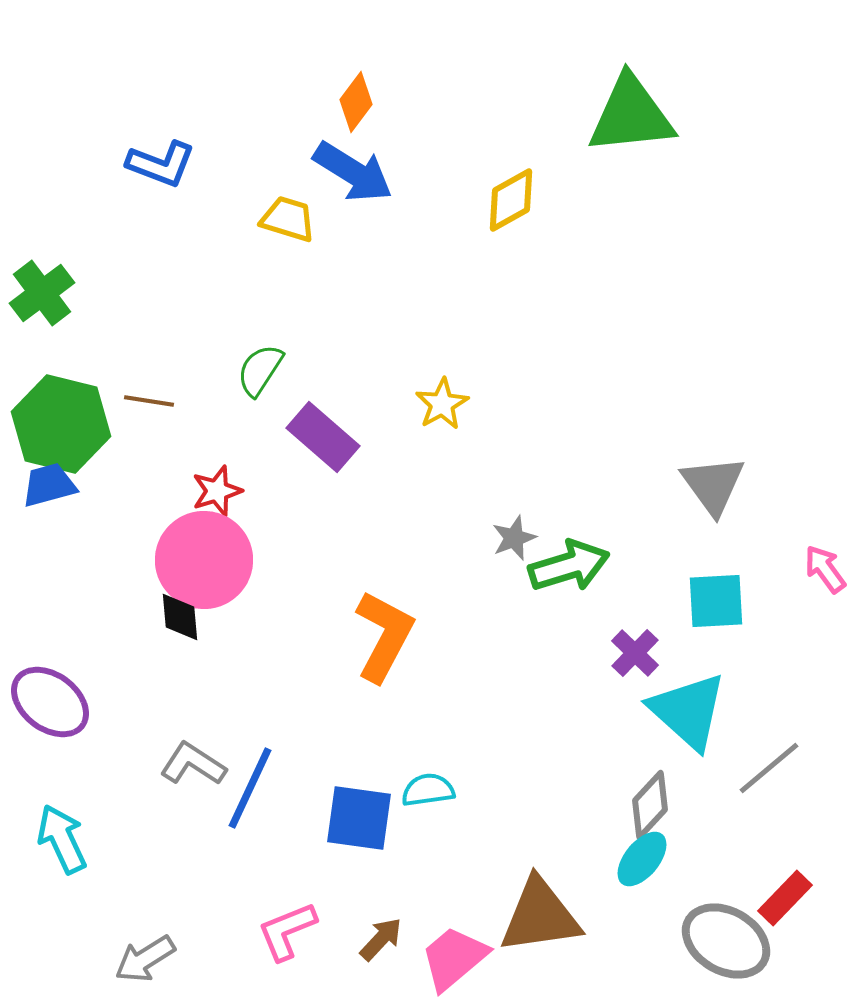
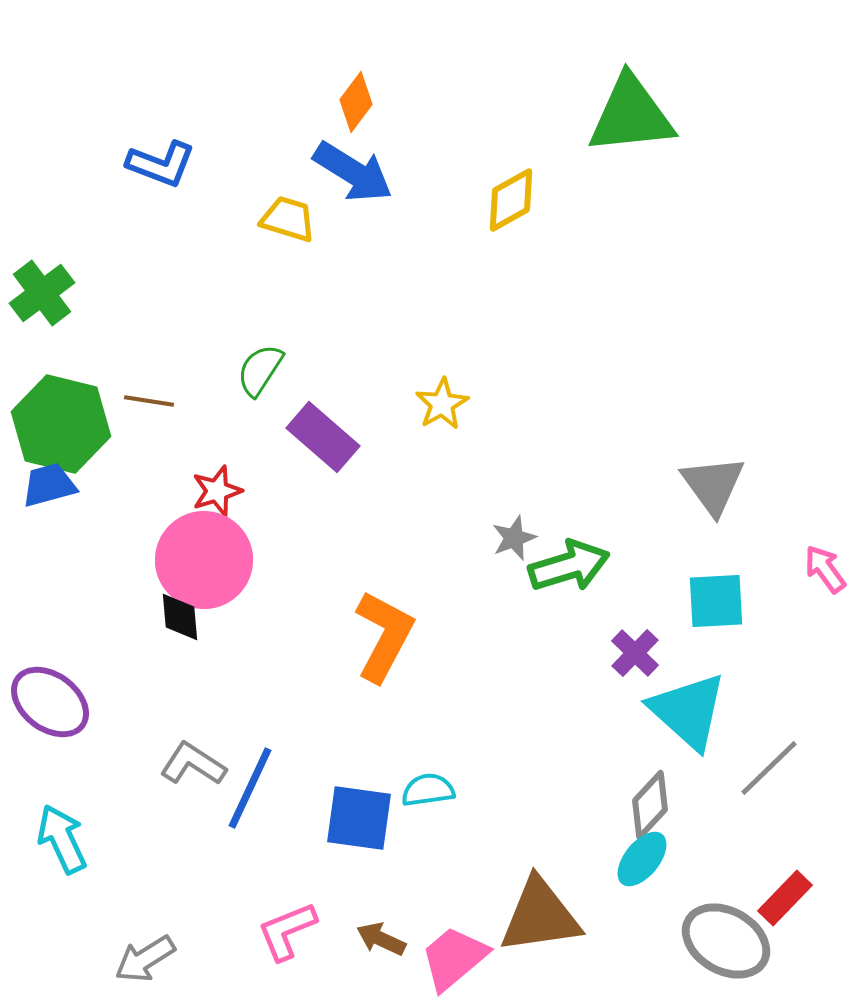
gray line: rotated 4 degrees counterclockwise
brown arrow: rotated 108 degrees counterclockwise
